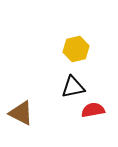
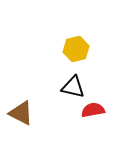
black triangle: rotated 25 degrees clockwise
